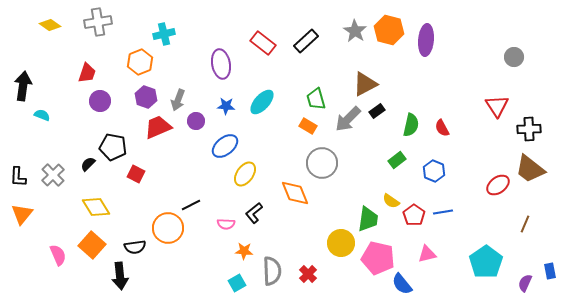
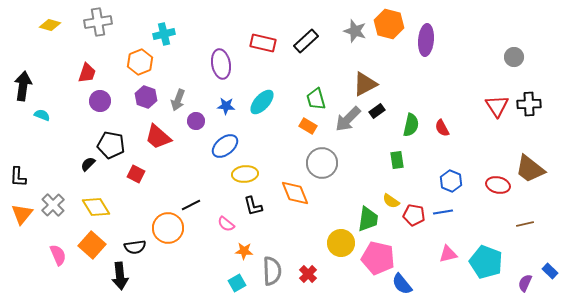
yellow diamond at (50, 25): rotated 20 degrees counterclockwise
orange hexagon at (389, 30): moved 6 px up
gray star at (355, 31): rotated 15 degrees counterclockwise
red rectangle at (263, 43): rotated 25 degrees counterclockwise
red trapezoid at (158, 127): moved 10 px down; rotated 116 degrees counterclockwise
black cross at (529, 129): moved 25 px up
black pentagon at (113, 147): moved 2 px left, 2 px up
green rectangle at (397, 160): rotated 60 degrees counterclockwise
blue hexagon at (434, 171): moved 17 px right, 10 px down
yellow ellipse at (245, 174): rotated 50 degrees clockwise
gray cross at (53, 175): moved 30 px down
red ellipse at (498, 185): rotated 50 degrees clockwise
black L-shape at (254, 213): moved 1 px left, 7 px up; rotated 65 degrees counterclockwise
red pentagon at (414, 215): rotated 25 degrees counterclockwise
pink semicircle at (226, 224): rotated 36 degrees clockwise
brown line at (525, 224): rotated 54 degrees clockwise
pink triangle at (427, 254): moved 21 px right
cyan pentagon at (486, 262): rotated 16 degrees counterclockwise
blue rectangle at (550, 271): rotated 35 degrees counterclockwise
